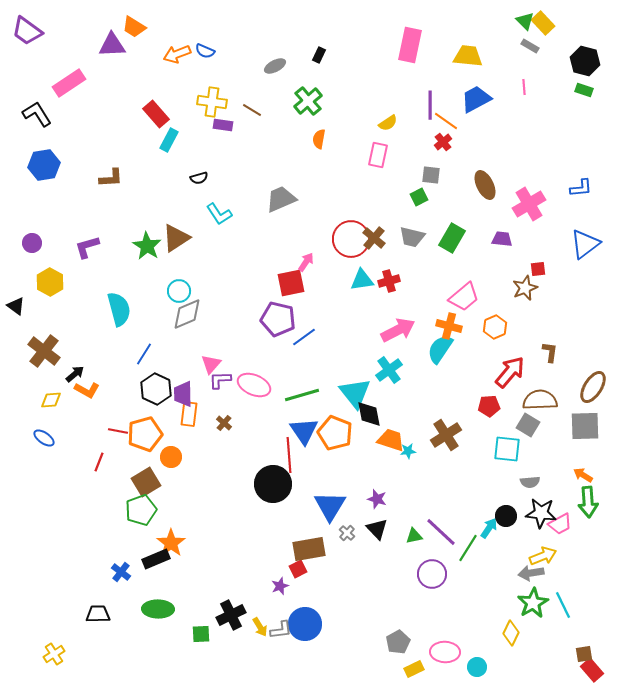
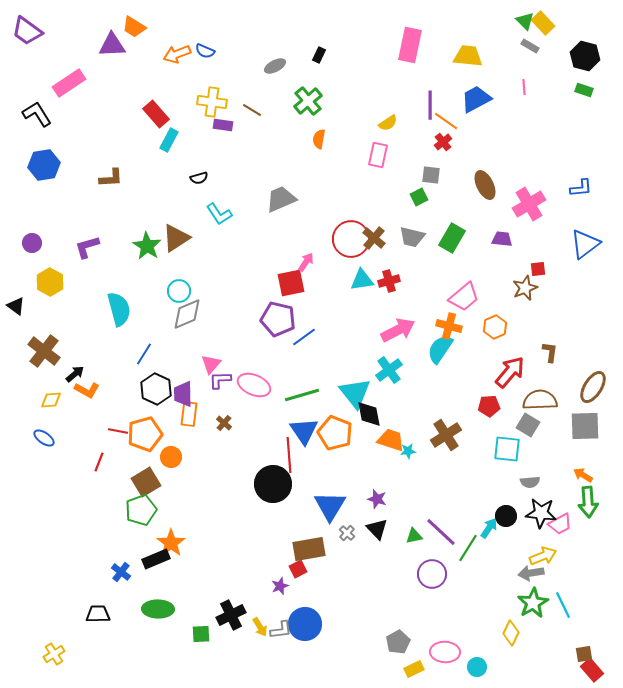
black hexagon at (585, 61): moved 5 px up
